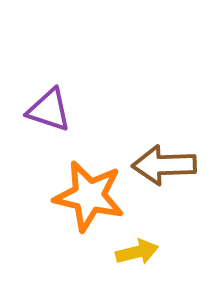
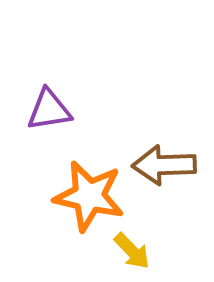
purple triangle: rotated 27 degrees counterclockwise
yellow arrow: moved 5 px left, 1 px up; rotated 60 degrees clockwise
